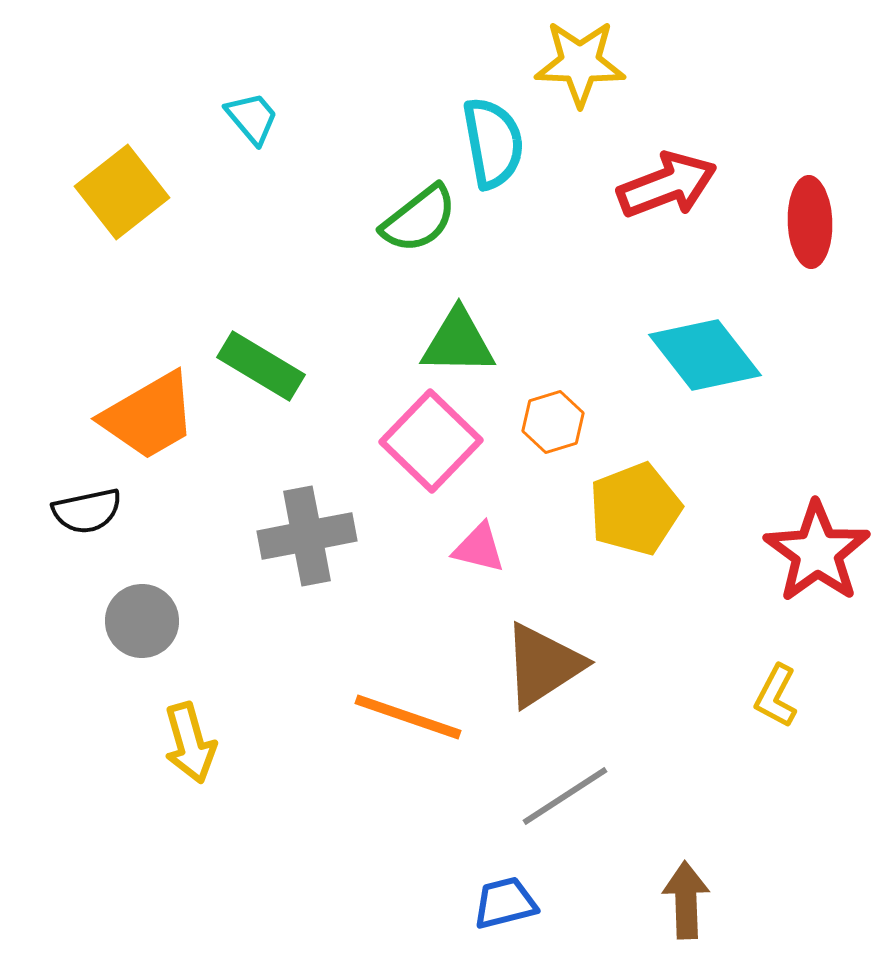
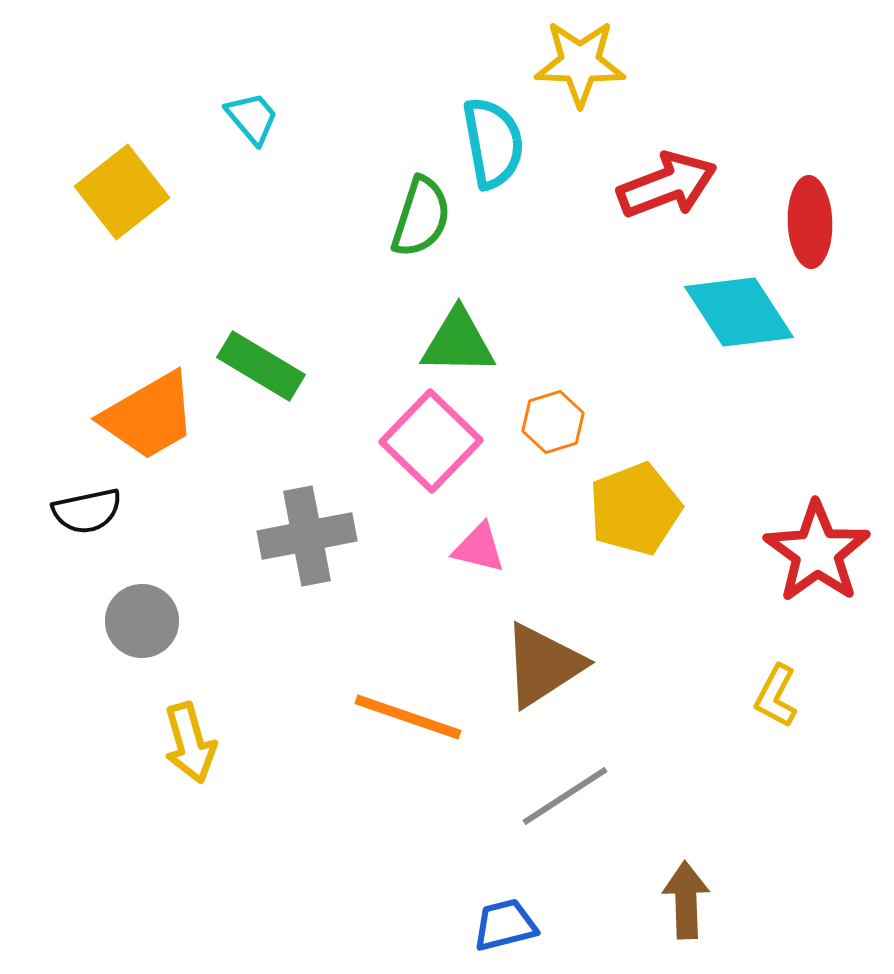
green semicircle: moved 2 px right, 2 px up; rotated 34 degrees counterclockwise
cyan diamond: moved 34 px right, 43 px up; rotated 5 degrees clockwise
blue trapezoid: moved 22 px down
